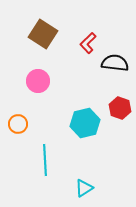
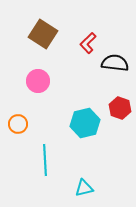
cyan triangle: rotated 18 degrees clockwise
